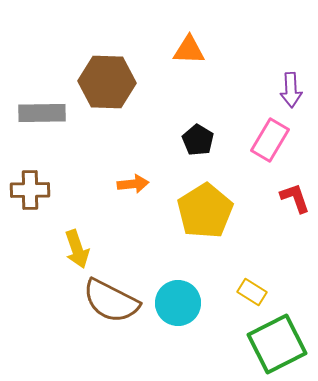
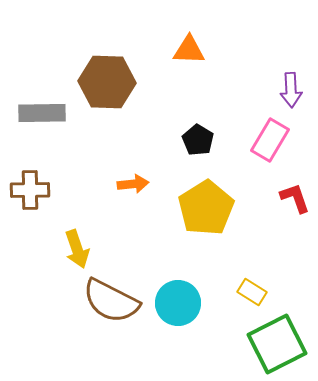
yellow pentagon: moved 1 px right, 3 px up
